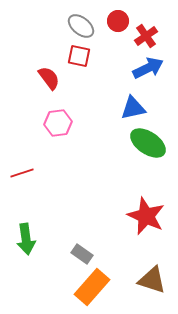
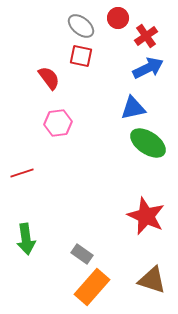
red circle: moved 3 px up
red square: moved 2 px right
